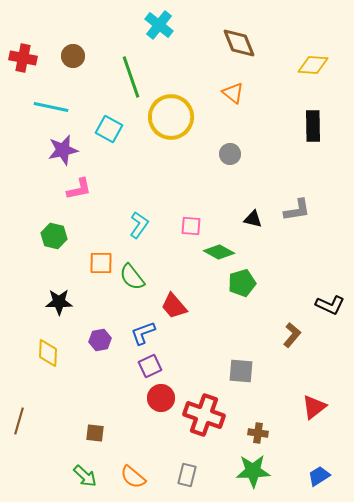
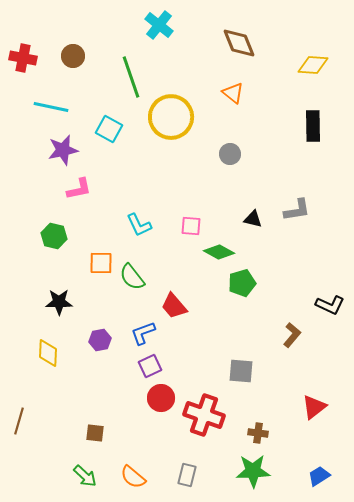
cyan L-shape at (139, 225): rotated 120 degrees clockwise
